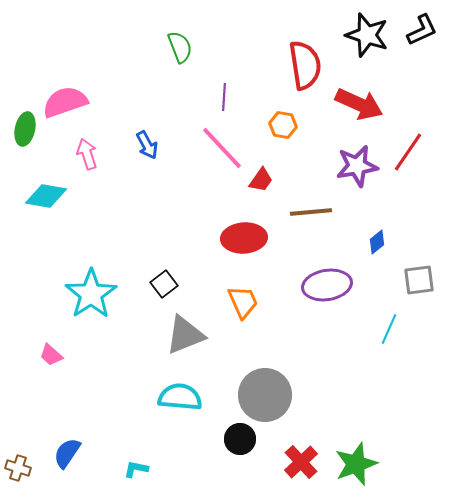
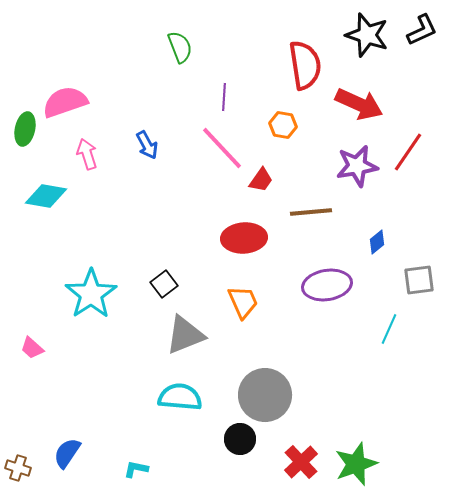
pink trapezoid: moved 19 px left, 7 px up
